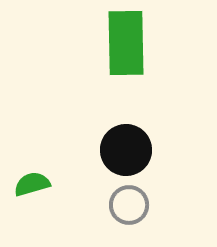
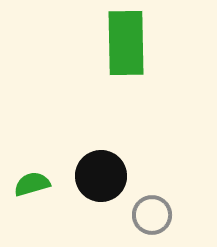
black circle: moved 25 px left, 26 px down
gray circle: moved 23 px right, 10 px down
